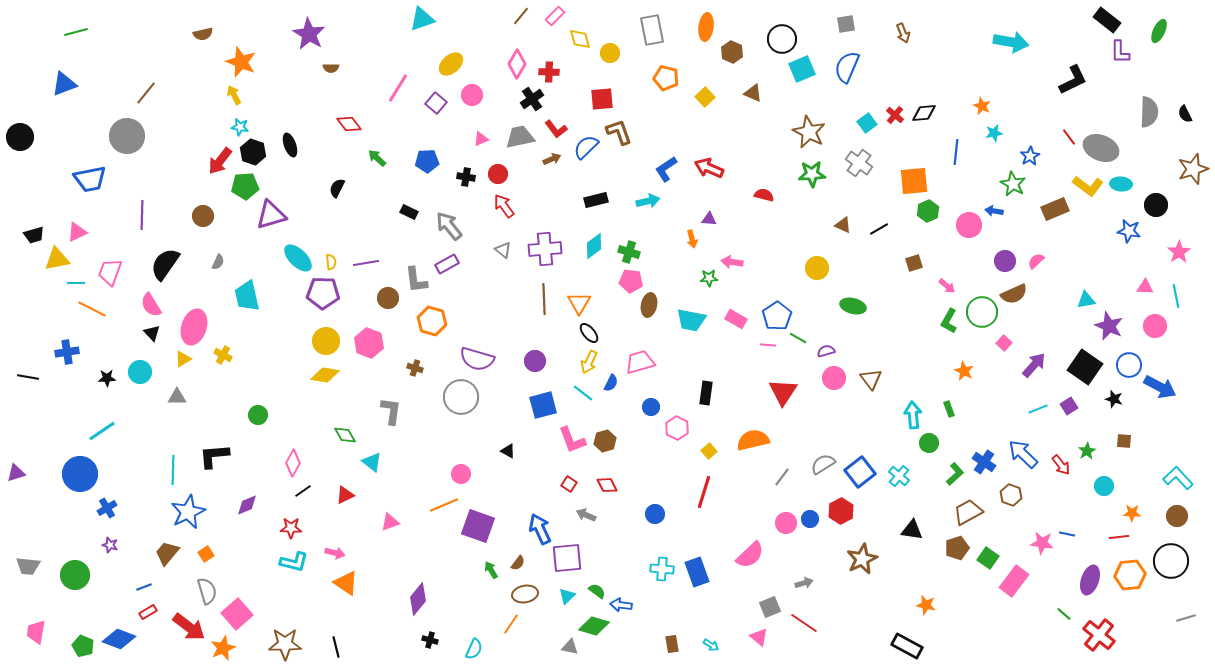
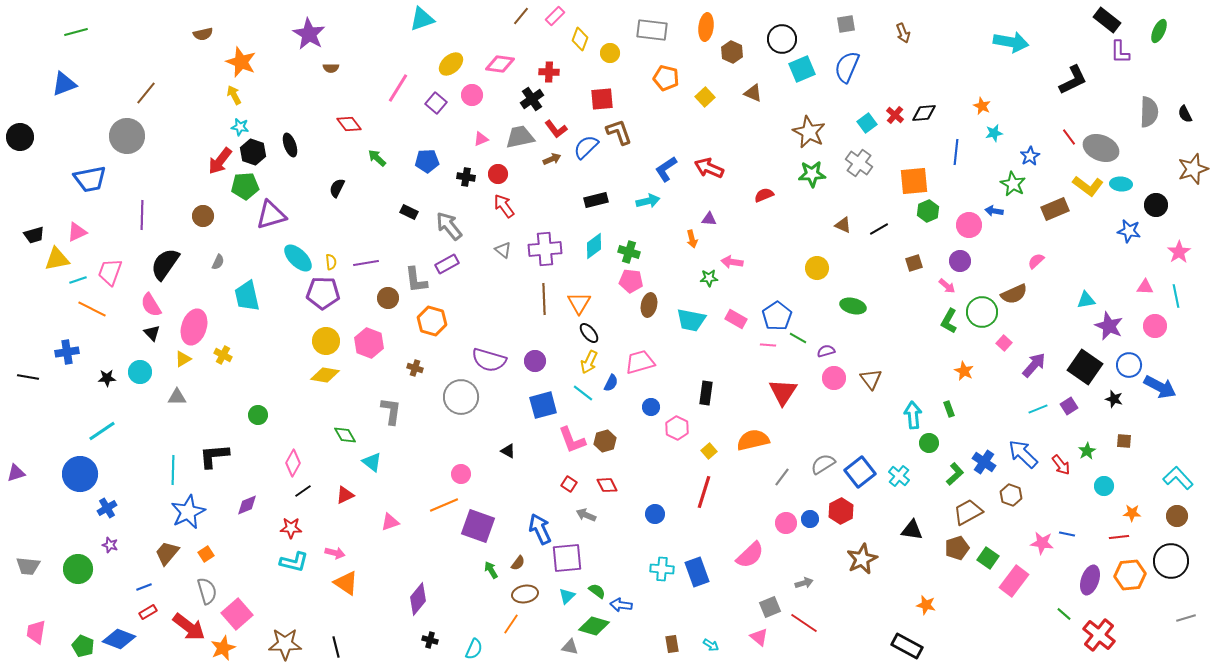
gray rectangle at (652, 30): rotated 72 degrees counterclockwise
yellow diamond at (580, 39): rotated 35 degrees clockwise
pink diamond at (517, 64): moved 17 px left; rotated 68 degrees clockwise
red semicircle at (764, 195): rotated 36 degrees counterclockwise
purple circle at (1005, 261): moved 45 px left
cyan line at (76, 283): moved 2 px right, 3 px up; rotated 18 degrees counterclockwise
purple semicircle at (477, 359): moved 12 px right, 1 px down
green circle at (75, 575): moved 3 px right, 6 px up
